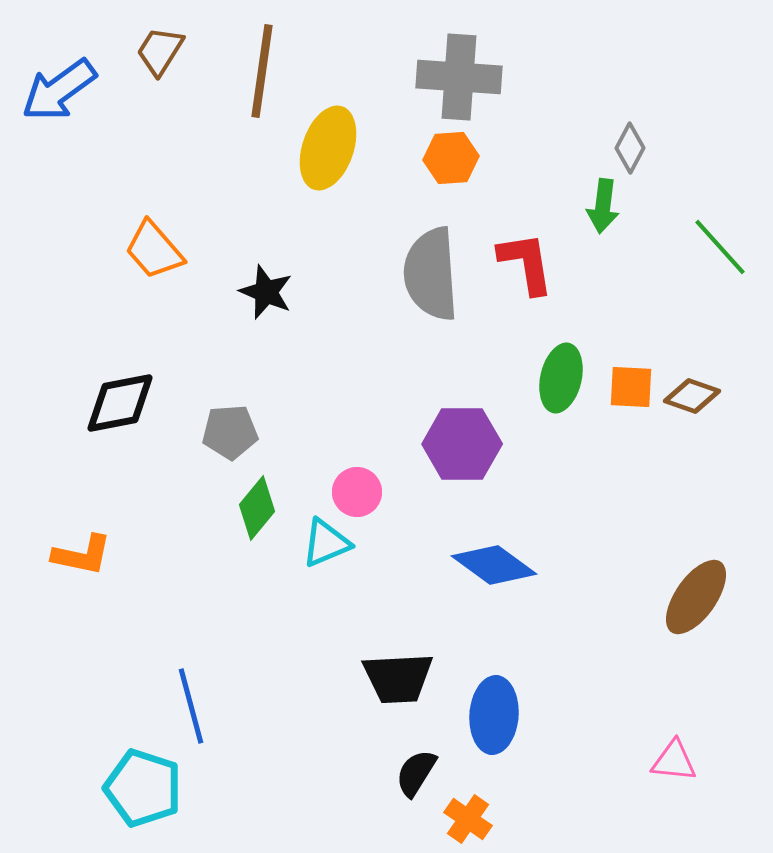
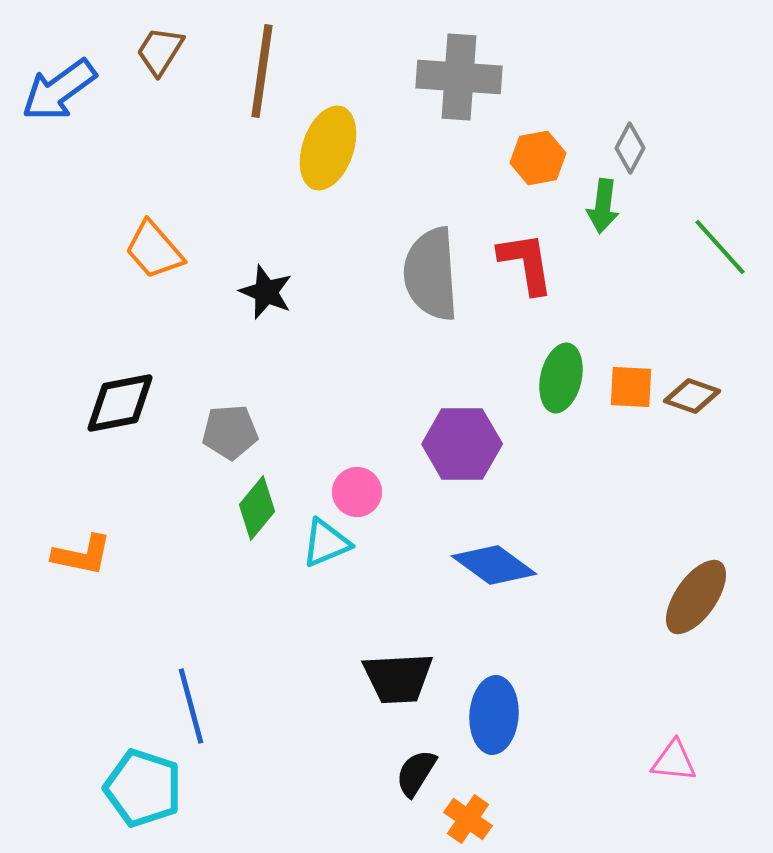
orange hexagon: moved 87 px right; rotated 6 degrees counterclockwise
